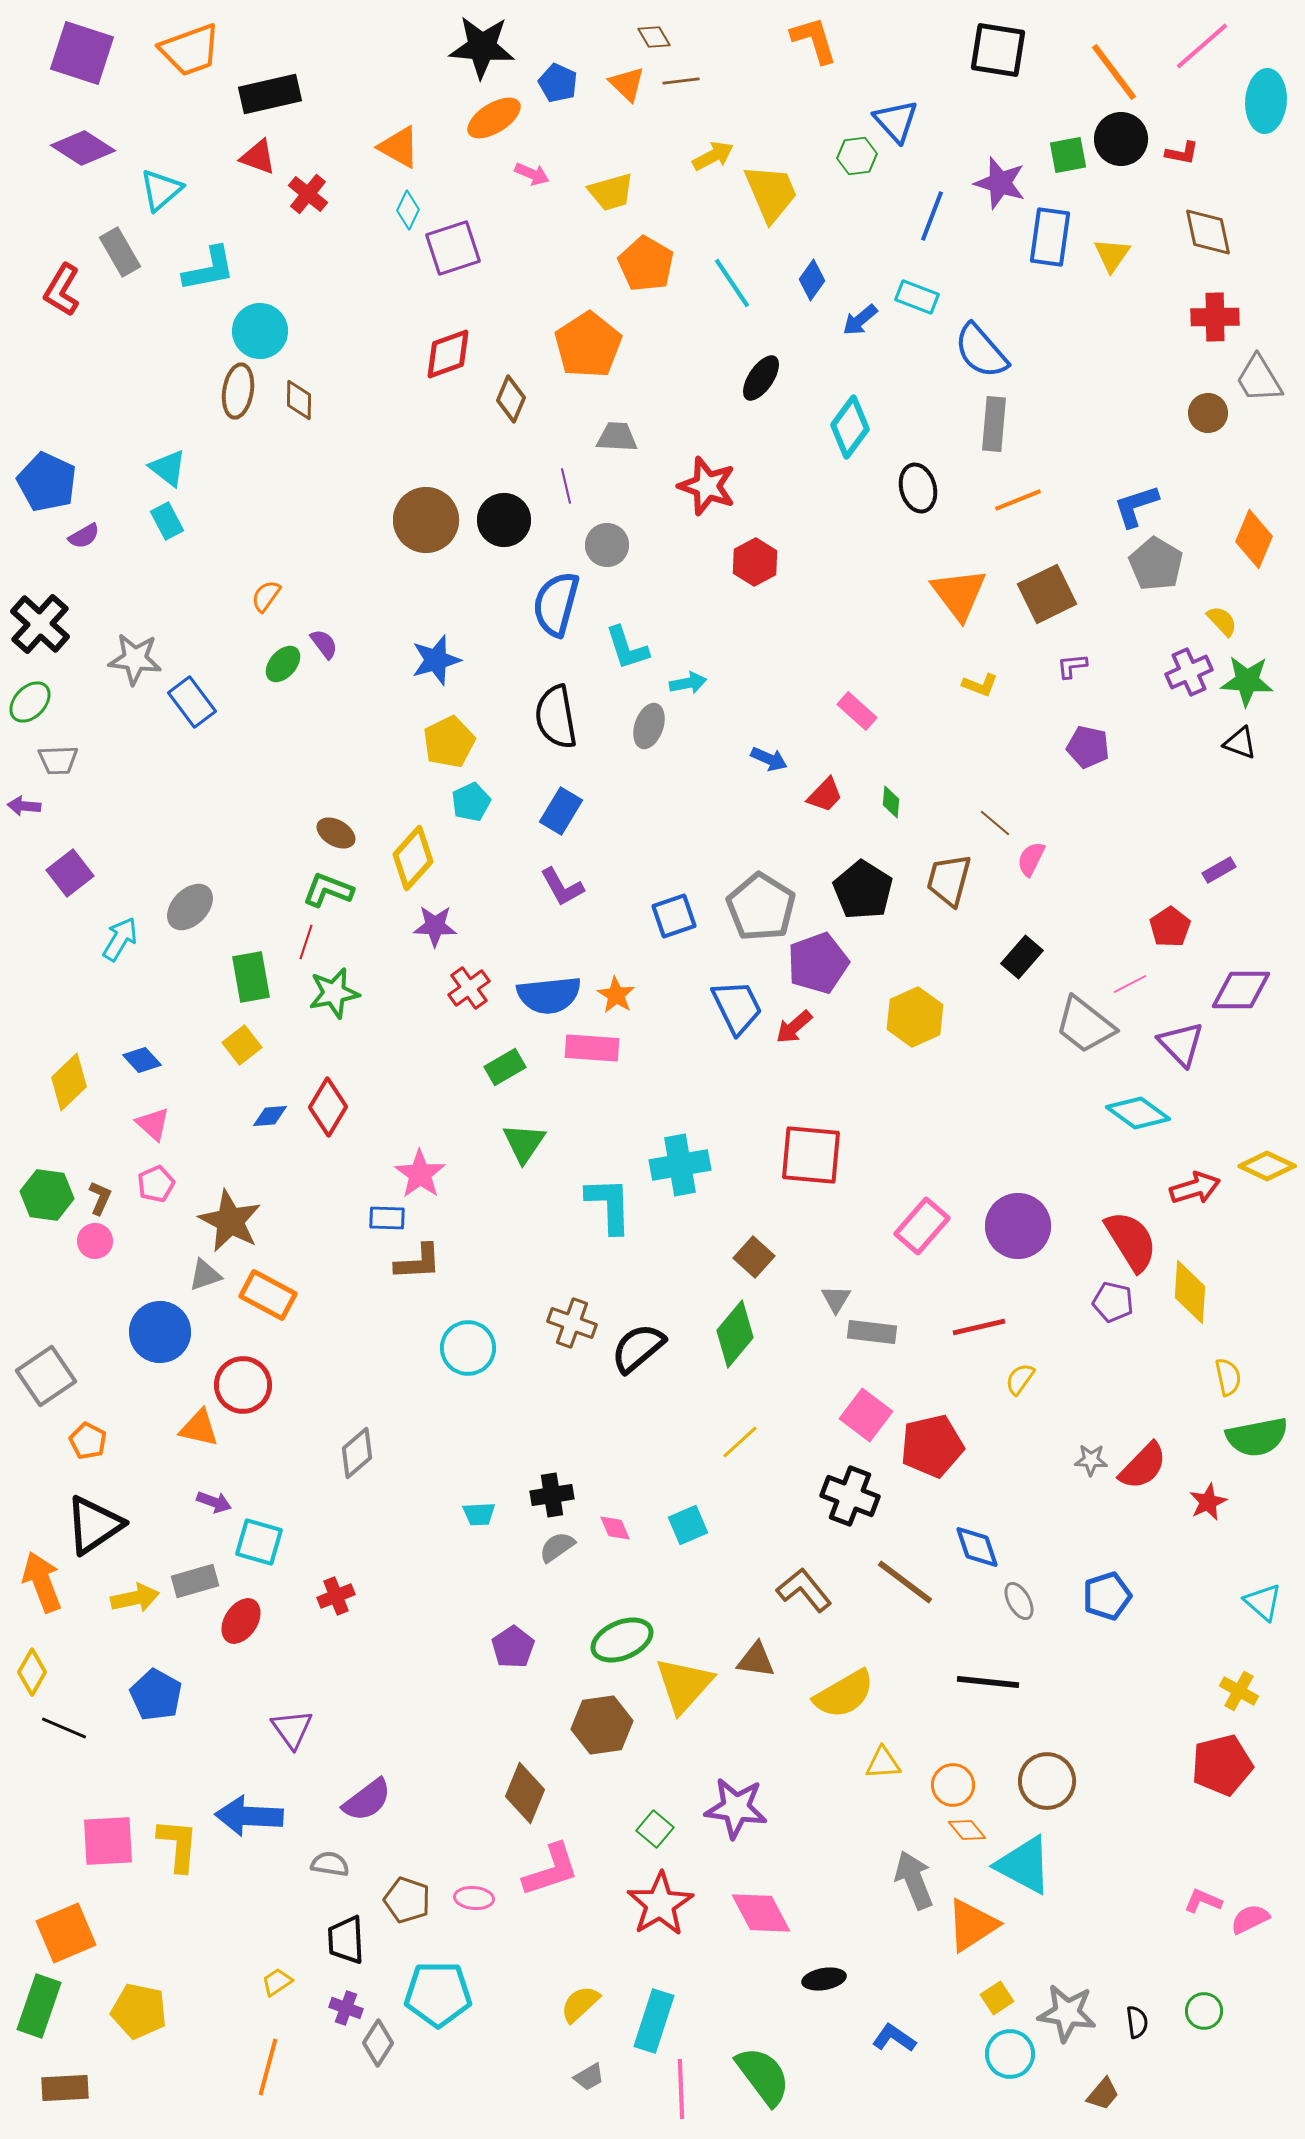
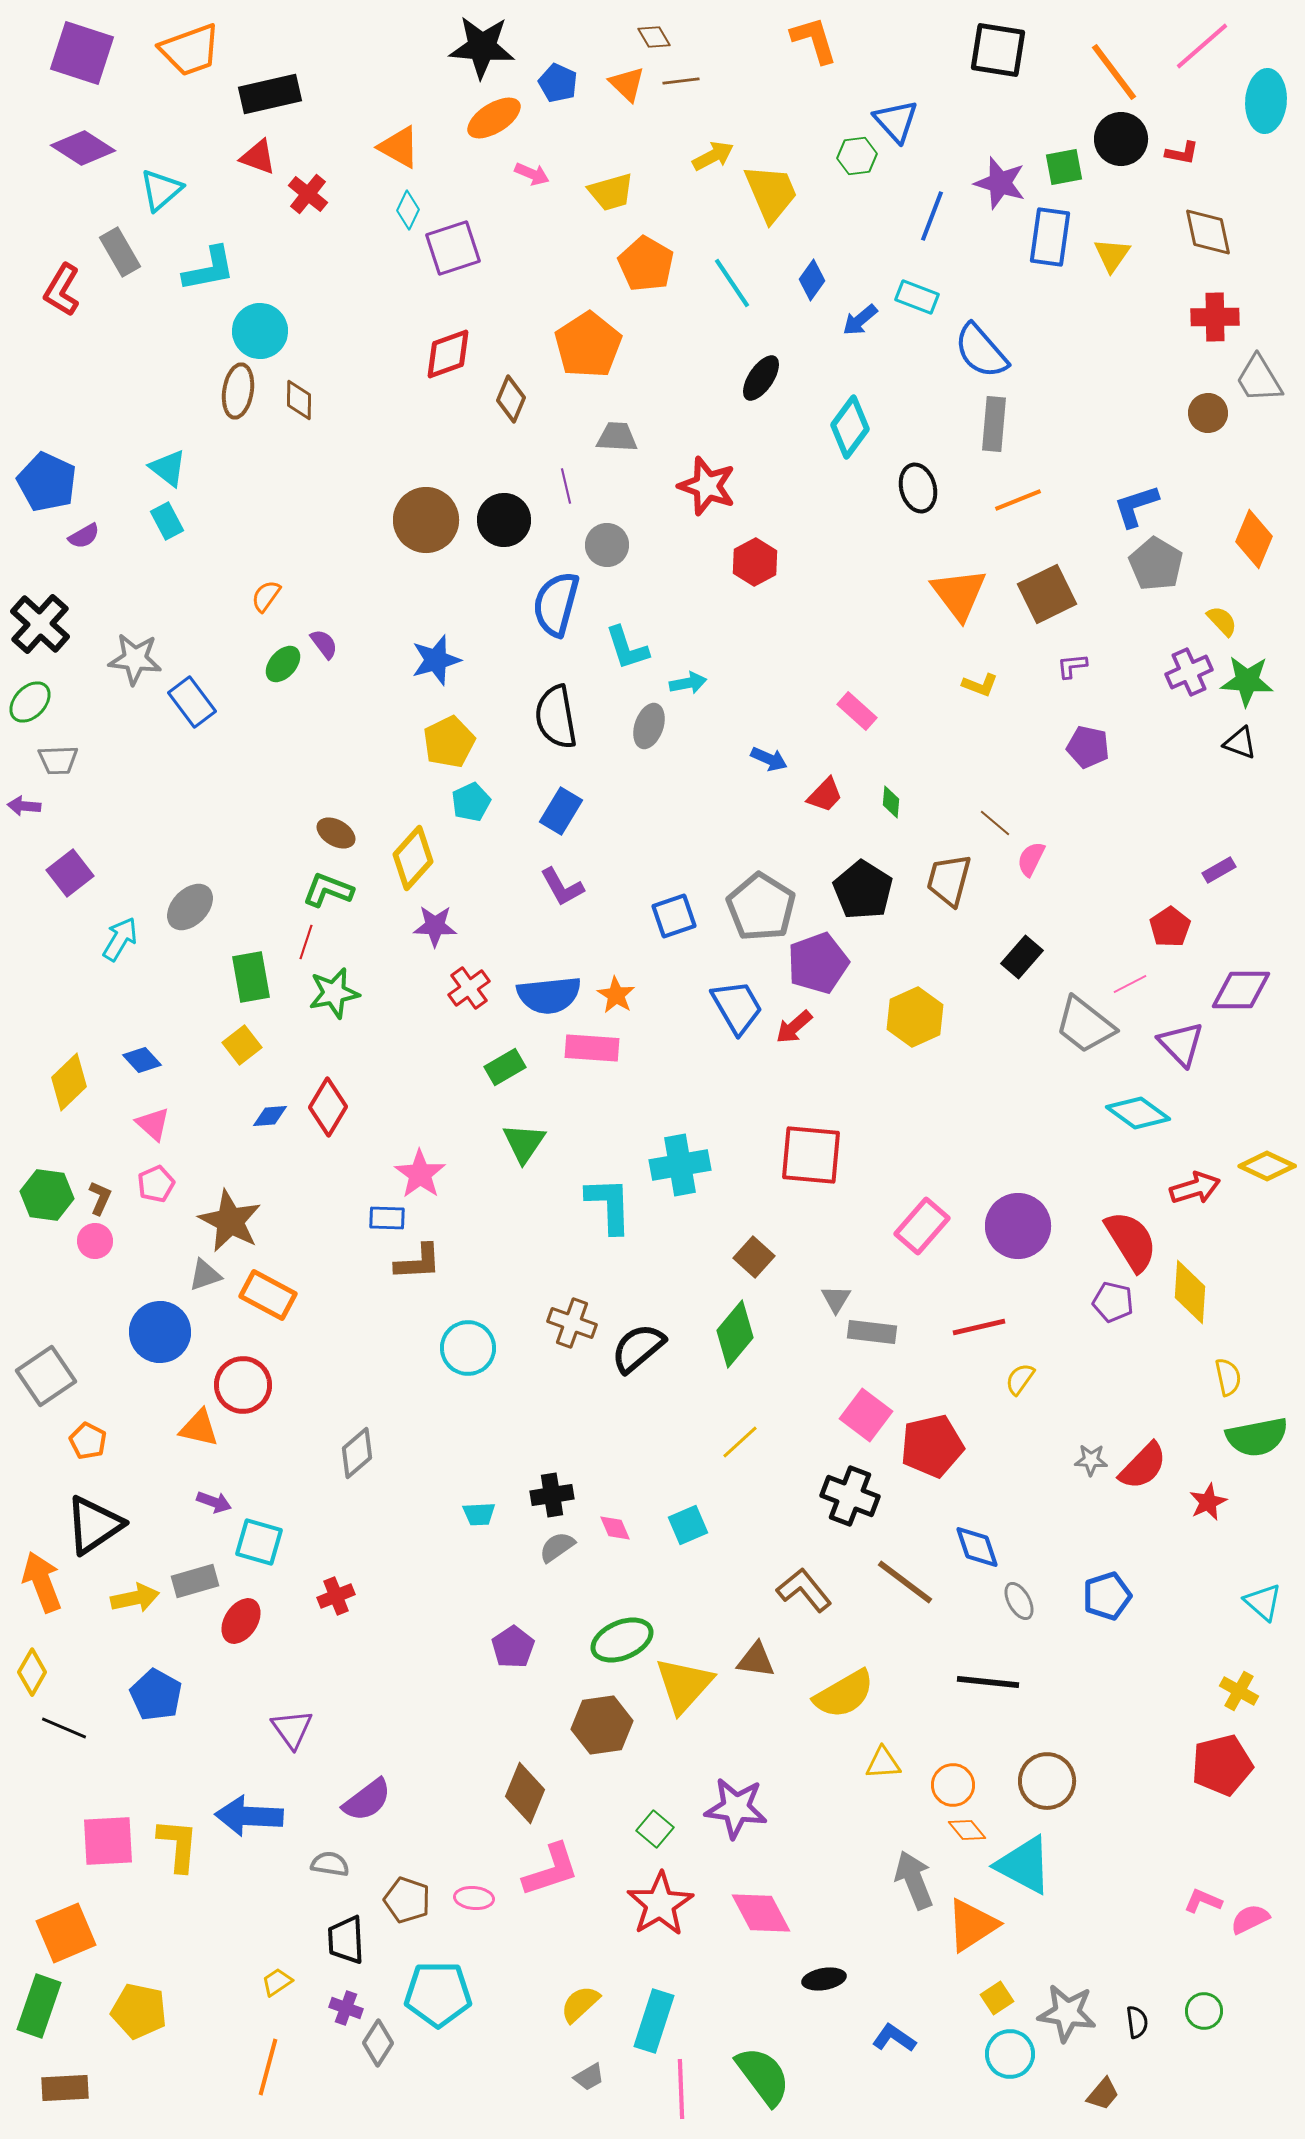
green square at (1068, 155): moved 4 px left, 12 px down
blue trapezoid at (737, 1007): rotated 4 degrees counterclockwise
